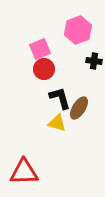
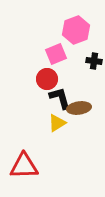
pink hexagon: moved 2 px left
pink square: moved 16 px right, 5 px down
red circle: moved 3 px right, 10 px down
brown ellipse: rotated 50 degrees clockwise
yellow triangle: rotated 48 degrees counterclockwise
red triangle: moved 6 px up
